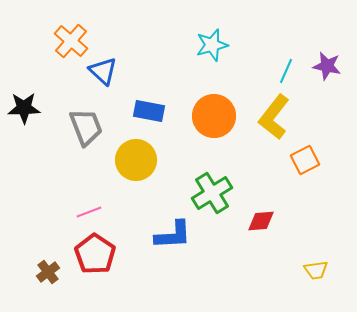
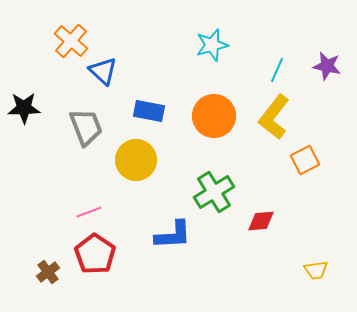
cyan line: moved 9 px left, 1 px up
green cross: moved 2 px right, 1 px up
